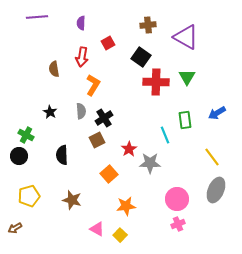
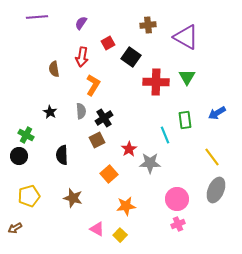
purple semicircle: rotated 32 degrees clockwise
black square: moved 10 px left
brown star: moved 1 px right, 2 px up
